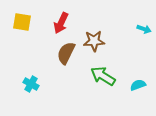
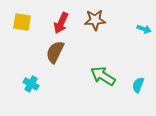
brown star: moved 1 px right, 21 px up
brown semicircle: moved 11 px left, 1 px up
cyan semicircle: rotated 49 degrees counterclockwise
